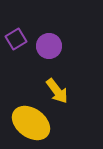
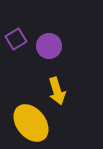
yellow arrow: rotated 20 degrees clockwise
yellow ellipse: rotated 15 degrees clockwise
